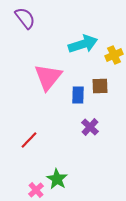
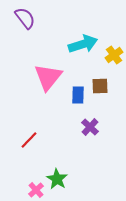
yellow cross: rotated 12 degrees counterclockwise
